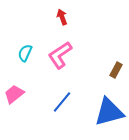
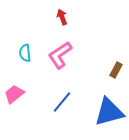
cyan semicircle: rotated 30 degrees counterclockwise
